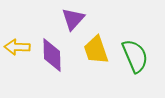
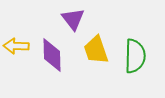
purple triangle: rotated 20 degrees counterclockwise
yellow arrow: moved 1 px left, 1 px up
green semicircle: rotated 24 degrees clockwise
